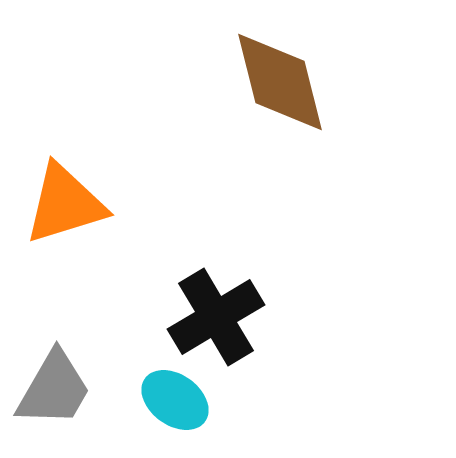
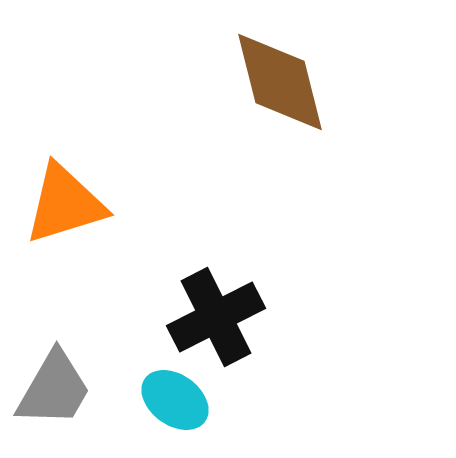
black cross: rotated 4 degrees clockwise
